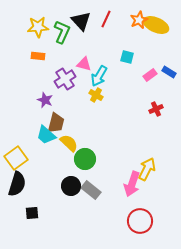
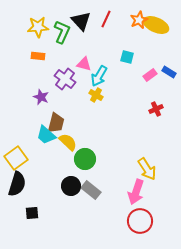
purple cross: rotated 20 degrees counterclockwise
purple star: moved 4 px left, 3 px up
yellow semicircle: moved 1 px left, 1 px up
yellow arrow: rotated 120 degrees clockwise
pink arrow: moved 4 px right, 8 px down
